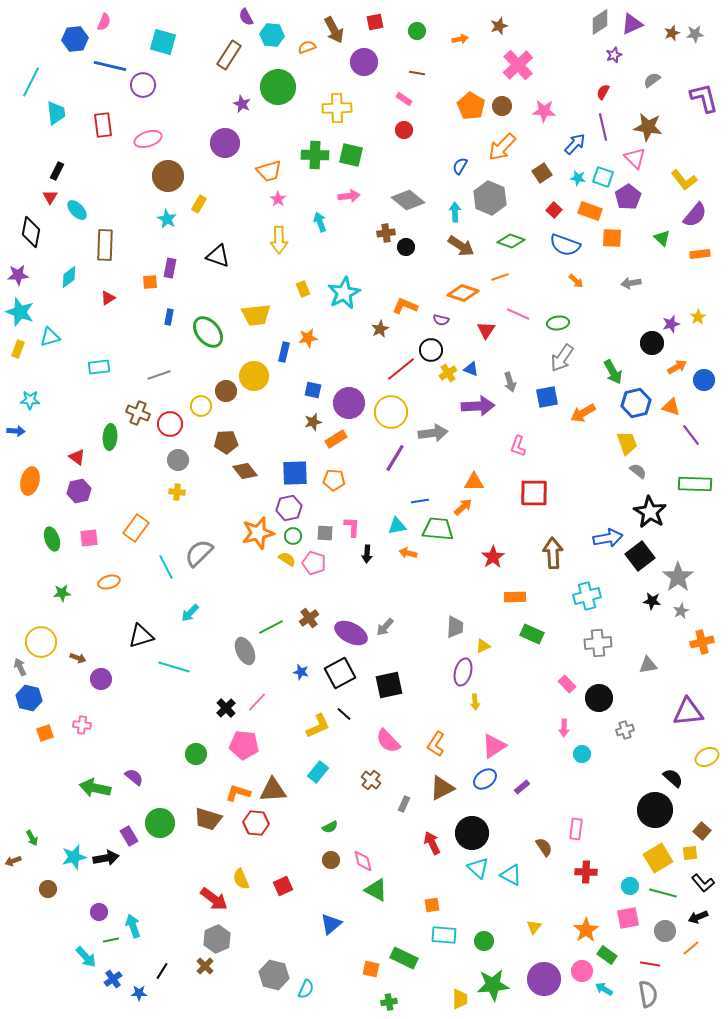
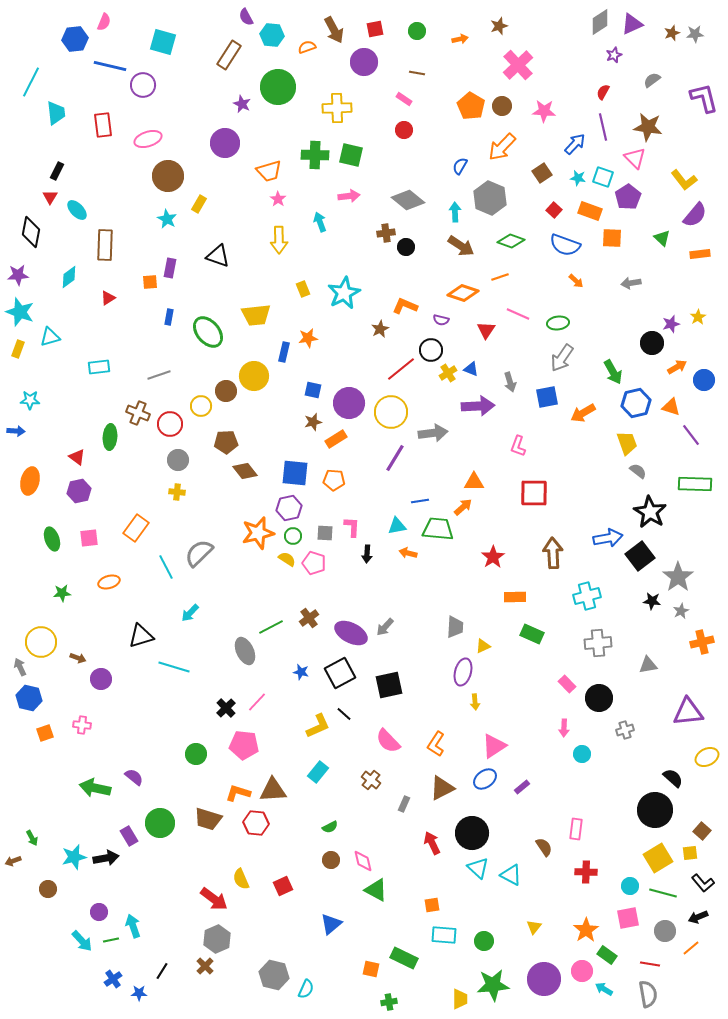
red square at (375, 22): moved 7 px down
blue square at (295, 473): rotated 8 degrees clockwise
cyan arrow at (86, 957): moved 4 px left, 16 px up
